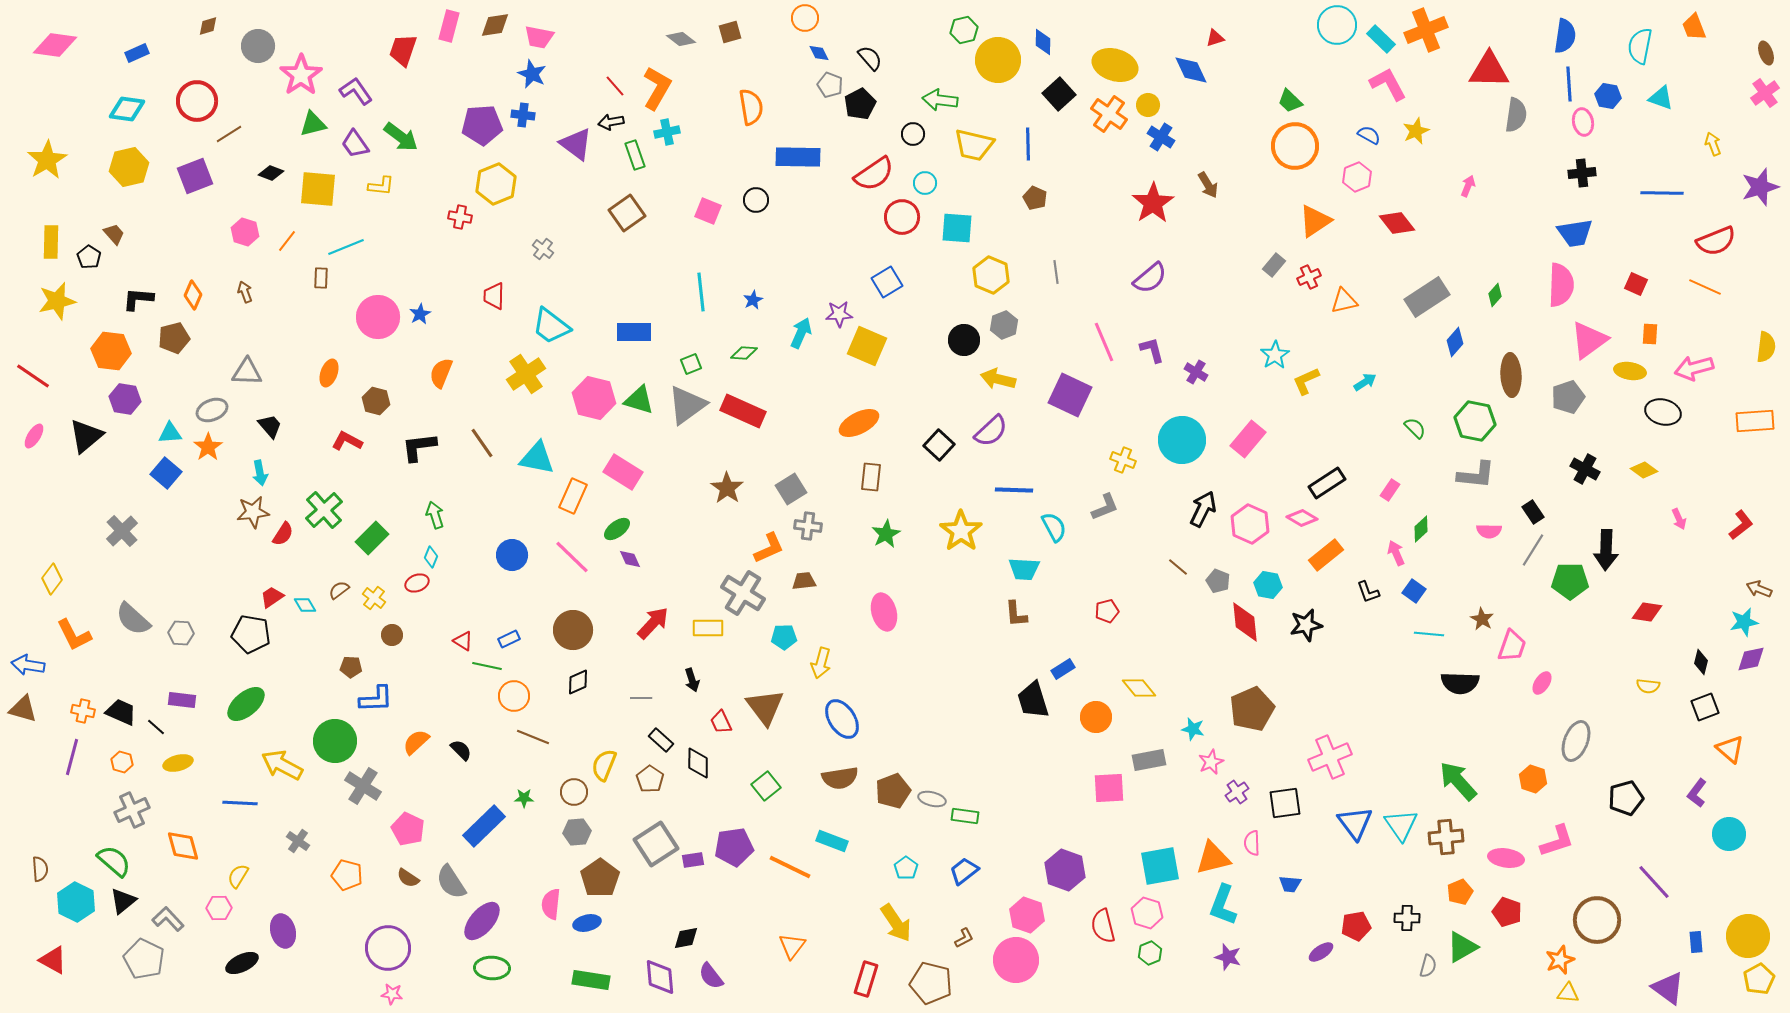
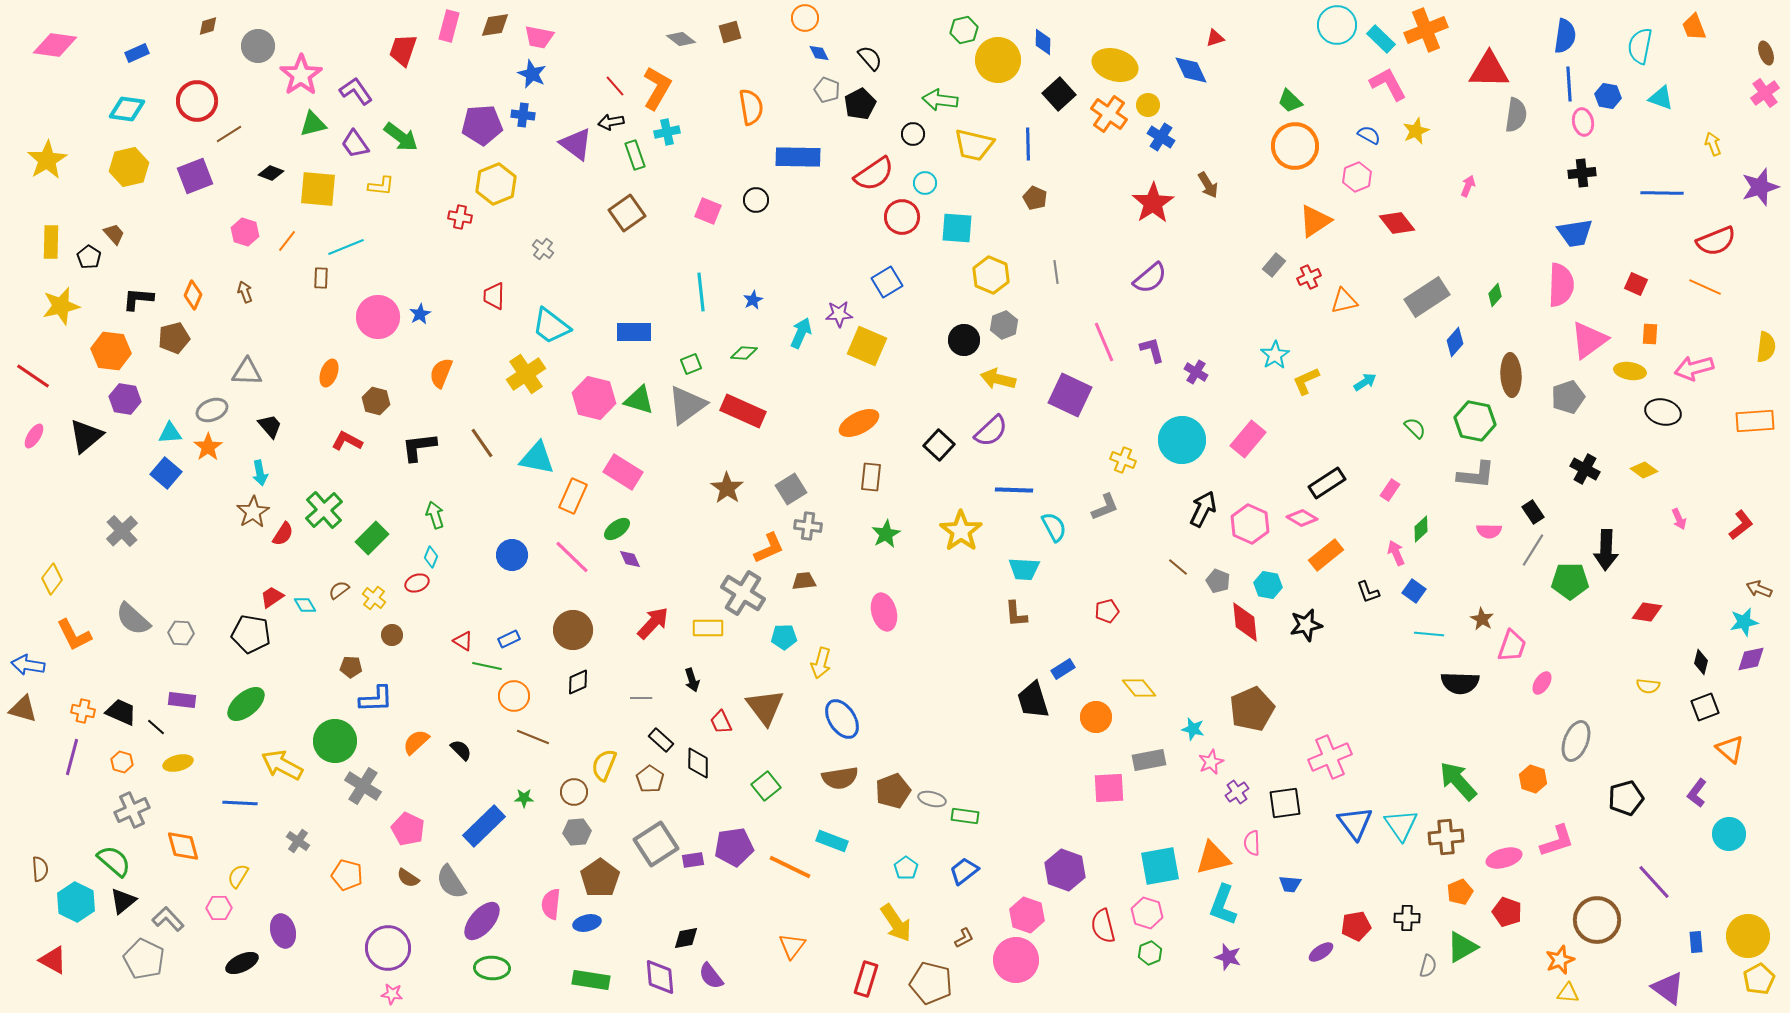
gray pentagon at (830, 85): moved 3 px left, 5 px down
yellow star at (57, 301): moved 4 px right, 5 px down
brown star at (253, 512): rotated 24 degrees counterclockwise
pink ellipse at (1506, 858): moved 2 px left; rotated 24 degrees counterclockwise
